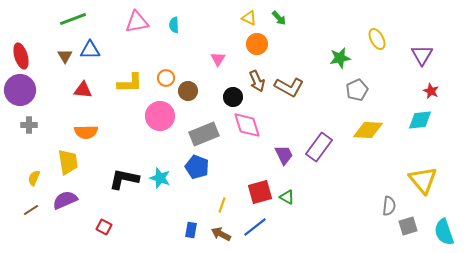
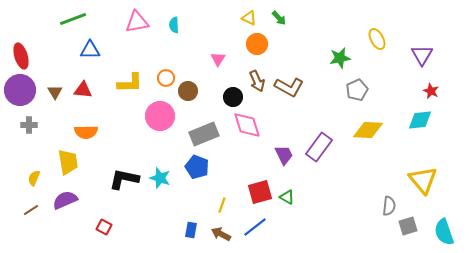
brown triangle at (65, 56): moved 10 px left, 36 px down
